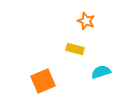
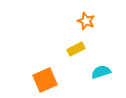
yellow rectangle: moved 1 px right; rotated 42 degrees counterclockwise
orange square: moved 2 px right, 1 px up
